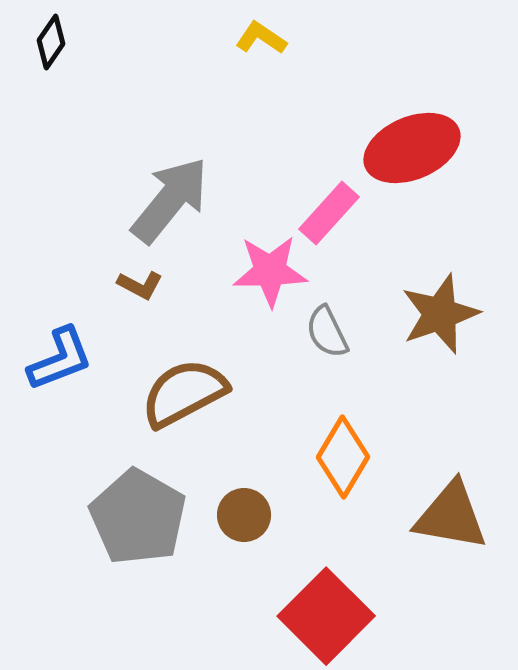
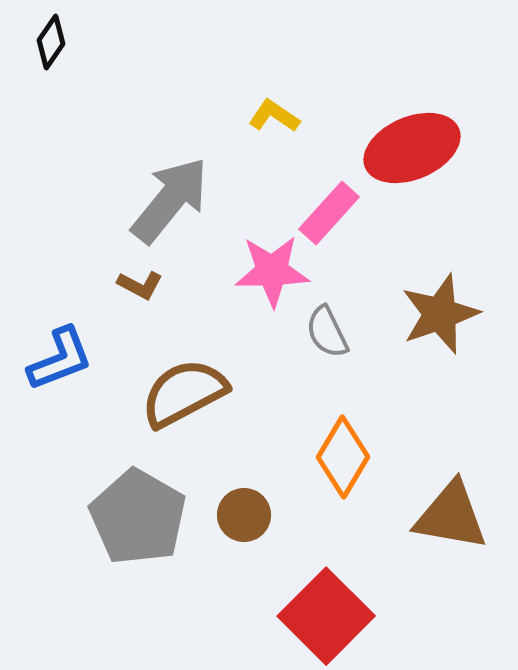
yellow L-shape: moved 13 px right, 78 px down
pink star: moved 2 px right
